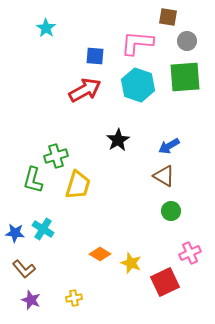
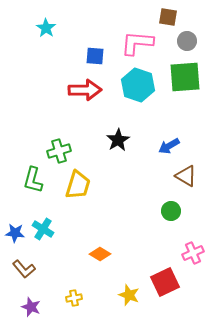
red arrow: rotated 28 degrees clockwise
green cross: moved 3 px right, 5 px up
brown triangle: moved 22 px right
pink cross: moved 3 px right
yellow star: moved 2 px left, 32 px down
purple star: moved 7 px down
